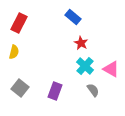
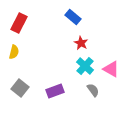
purple rectangle: rotated 48 degrees clockwise
